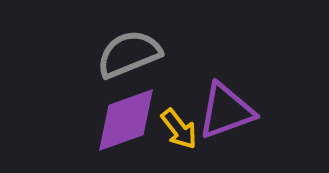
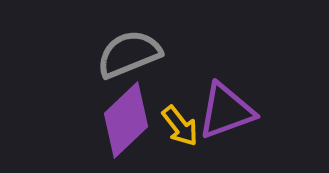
purple diamond: rotated 24 degrees counterclockwise
yellow arrow: moved 1 px right, 3 px up
